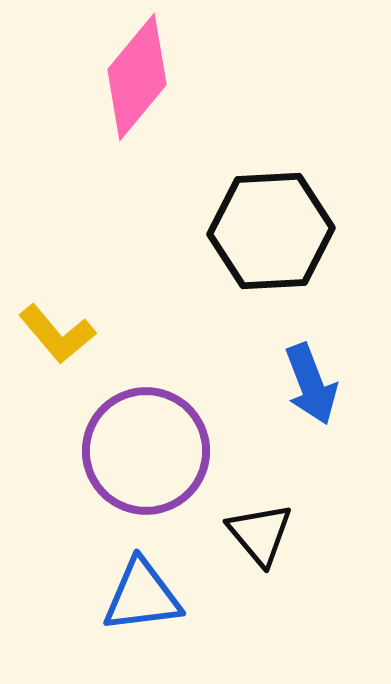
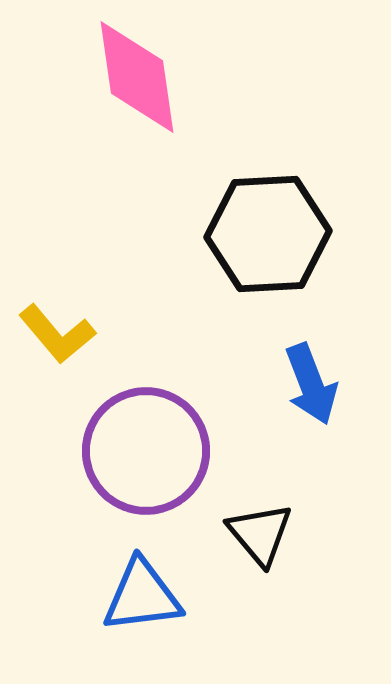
pink diamond: rotated 48 degrees counterclockwise
black hexagon: moved 3 px left, 3 px down
